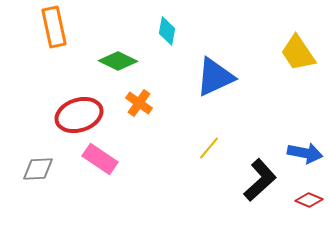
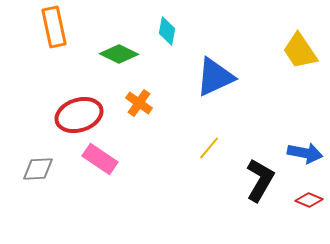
yellow trapezoid: moved 2 px right, 2 px up
green diamond: moved 1 px right, 7 px up
black L-shape: rotated 18 degrees counterclockwise
